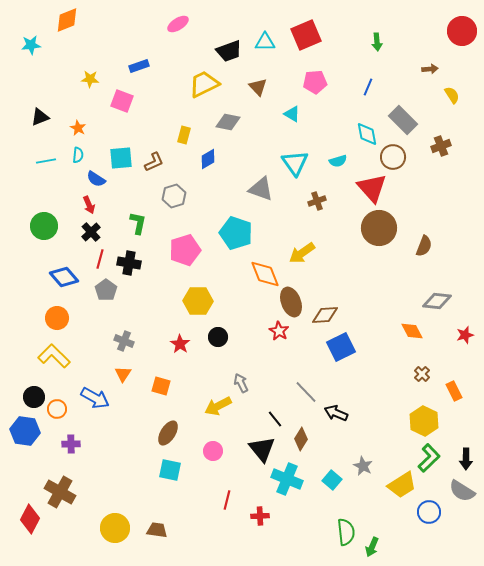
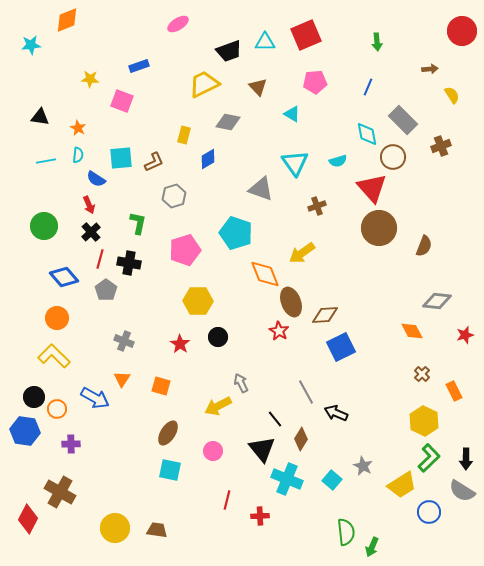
black triangle at (40, 117): rotated 30 degrees clockwise
brown cross at (317, 201): moved 5 px down
orange triangle at (123, 374): moved 1 px left, 5 px down
gray line at (306, 392): rotated 15 degrees clockwise
red diamond at (30, 519): moved 2 px left
